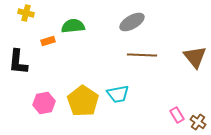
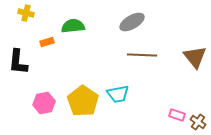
orange rectangle: moved 1 px left, 1 px down
pink rectangle: rotated 42 degrees counterclockwise
